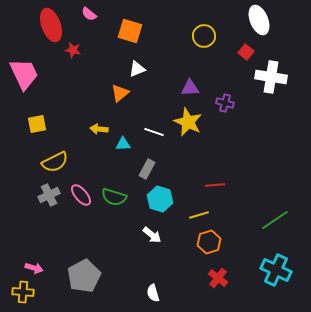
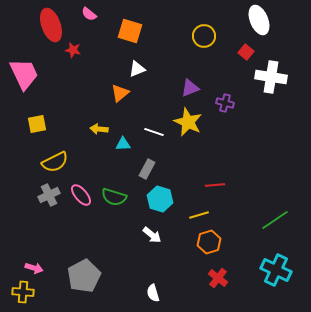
purple triangle: rotated 18 degrees counterclockwise
